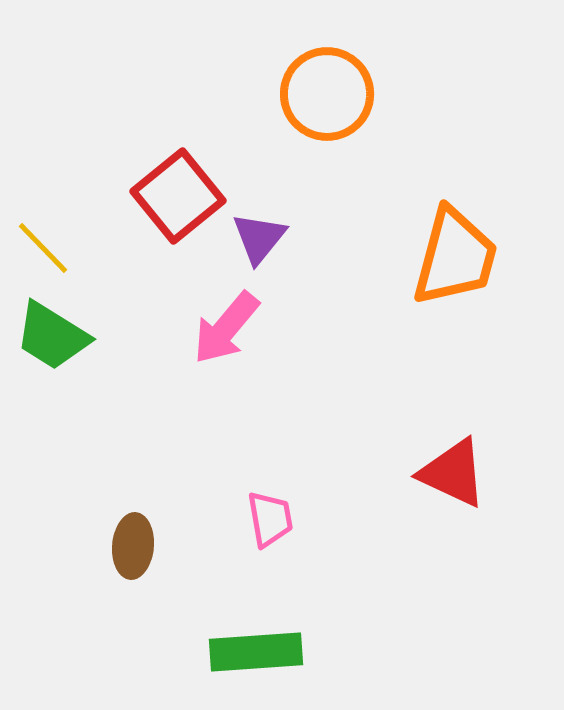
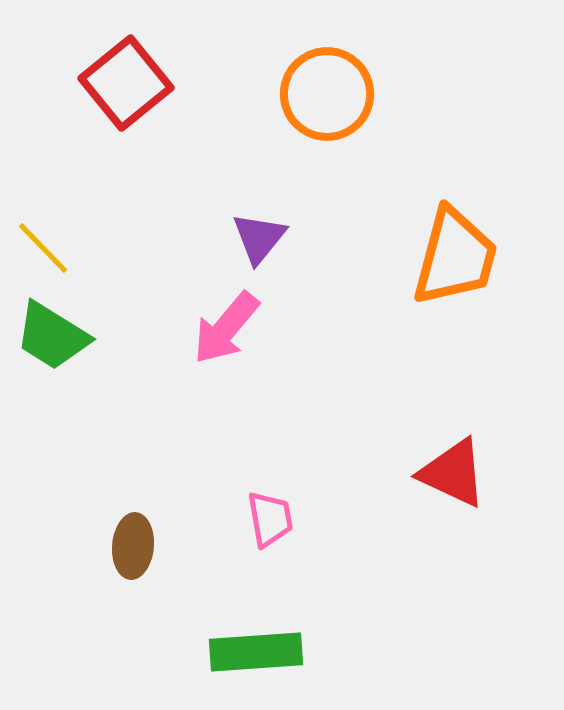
red square: moved 52 px left, 113 px up
